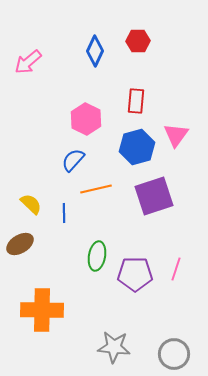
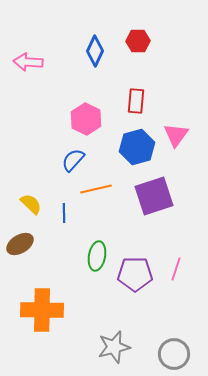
pink arrow: rotated 44 degrees clockwise
gray star: rotated 20 degrees counterclockwise
